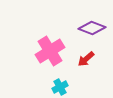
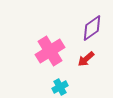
purple diamond: rotated 56 degrees counterclockwise
